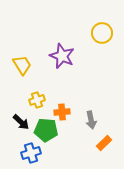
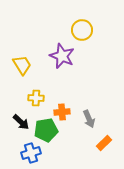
yellow circle: moved 20 px left, 3 px up
yellow cross: moved 1 px left, 2 px up; rotated 21 degrees clockwise
gray arrow: moved 2 px left, 1 px up; rotated 12 degrees counterclockwise
green pentagon: rotated 15 degrees counterclockwise
